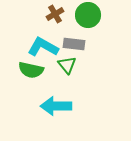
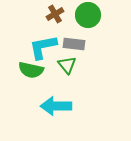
cyan L-shape: rotated 40 degrees counterclockwise
